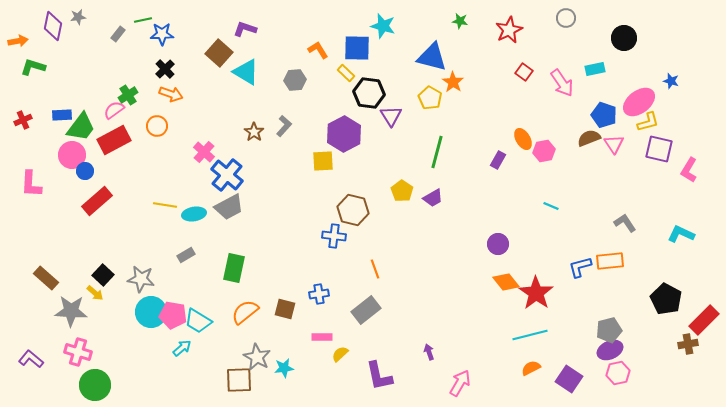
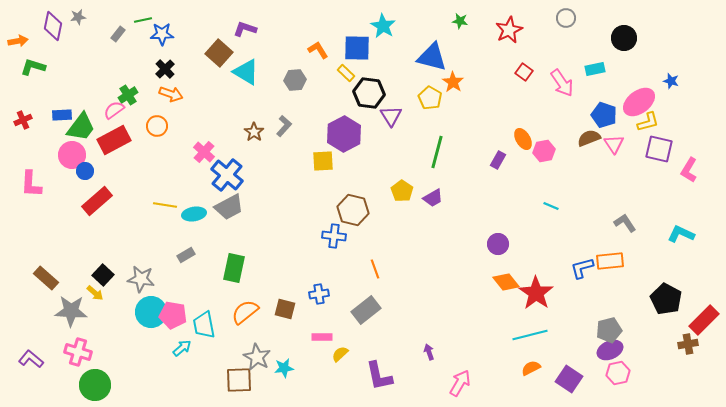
cyan star at (383, 26): rotated 15 degrees clockwise
blue L-shape at (580, 267): moved 2 px right, 1 px down
cyan trapezoid at (198, 321): moved 6 px right, 4 px down; rotated 48 degrees clockwise
